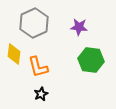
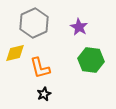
purple star: rotated 24 degrees clockwise
yellow diamond: moved 1 px right, 1 px up; rotated 70 degrees clockwise
orange L-shape: moved 2 px right, 1 px down
black star: moved 3 px right
